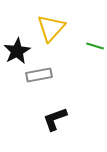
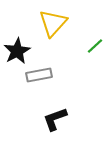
yellow triangle: moved 2 px right, 5 px up
green line: rotated 60 degrees counterclockwise
